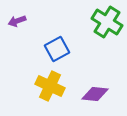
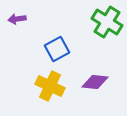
purple arrow: moved 2 px up; rotated 12 degrees clockwise
purple diamond: moved 12 px up
